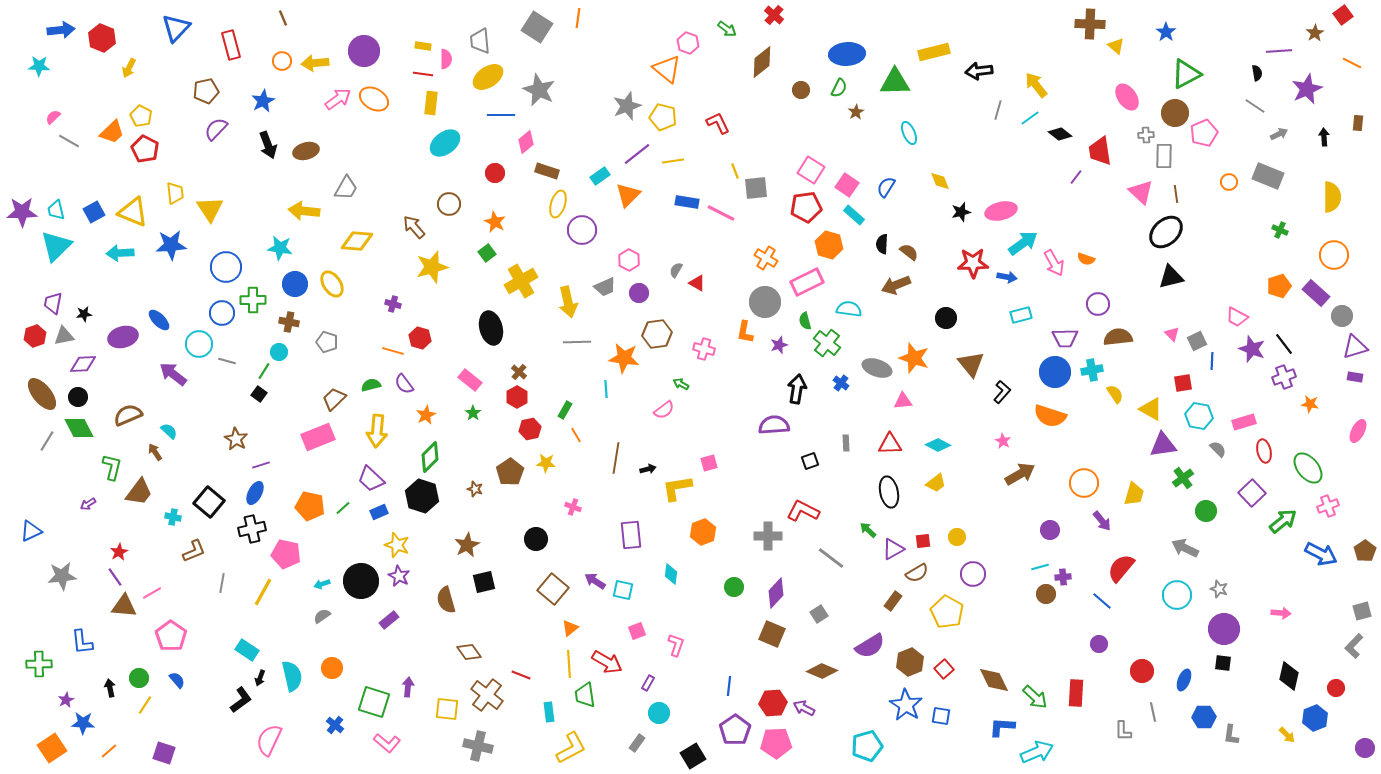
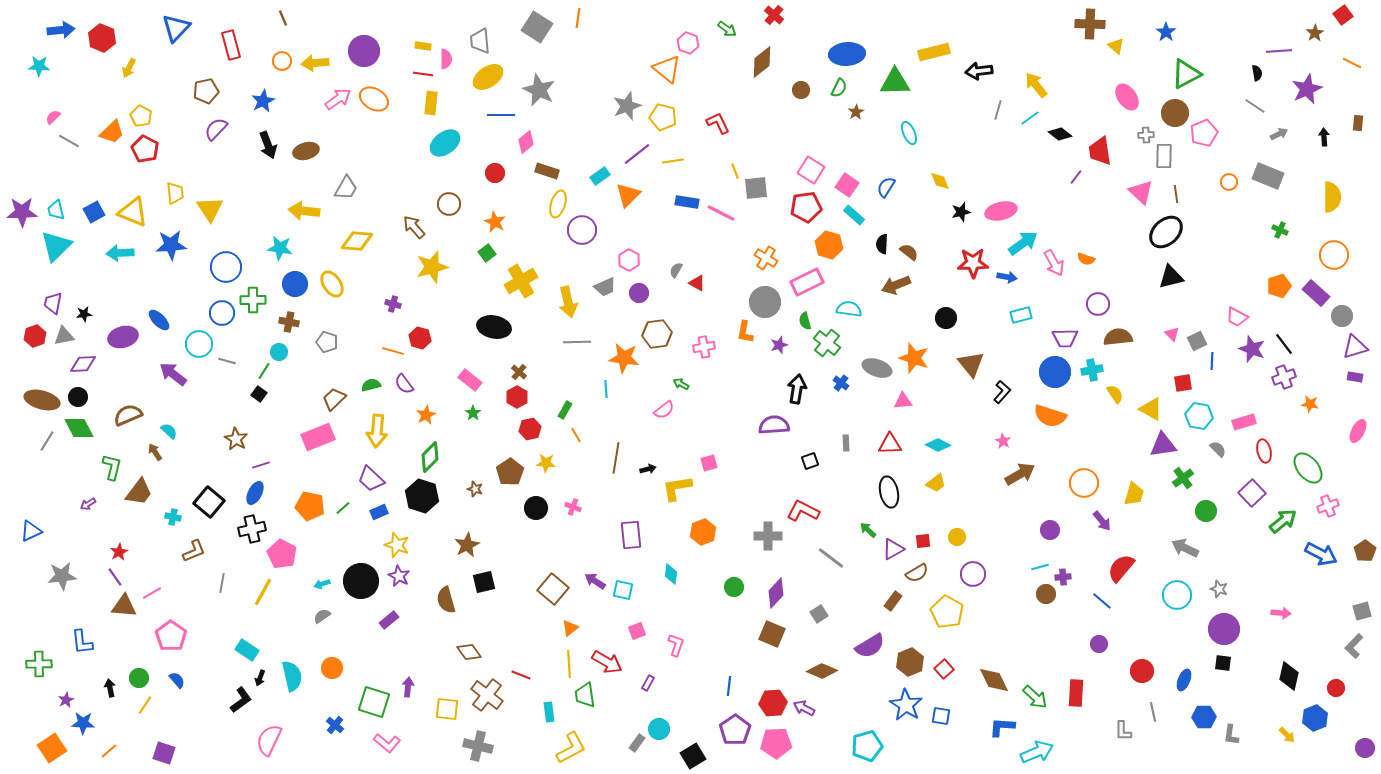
black ellipse at (491, 328): moved 3 px right, 1 px up; rotated 64 degrees counterclockwise
pink cross at (704, 349): moved 2 px up; rotated 25 degrees counterclockwise
brown ellipse at (42, 394): moved 6 px down; rotated 36 degrees counterclockwise
black circle at (536, 539): moved 31 px up
pink pentagon at (286, 554): moved 4 px left; rotated 16 degrees clockwise
cyan circle at (659, 713): moved 16 px down
